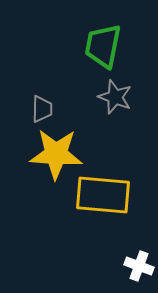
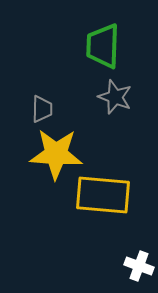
green trapezoid: rotated 9 degrees counterclockwise
